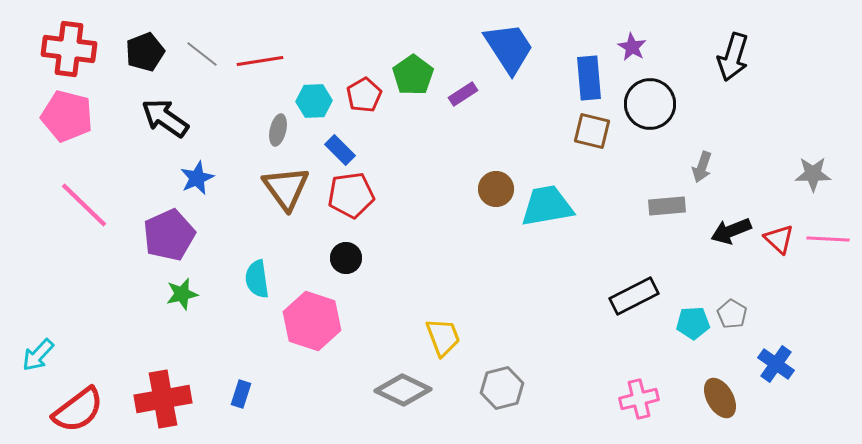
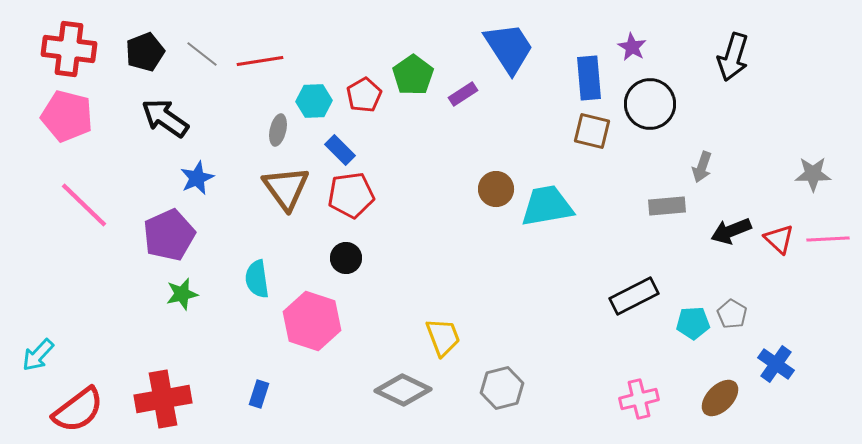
pink line at (828, 239): rotated 6 degrees counterclockwise
blue rectangle at (241, 394): moved 18 px right
brown ellipse at (720, 398): rotated 75 degrees clockwise
